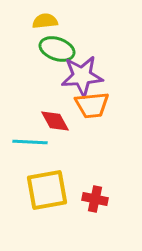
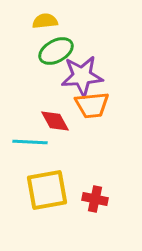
green ellipse: moved 1 px left, 2 px down; rotated 48 degrees counterclockwise
